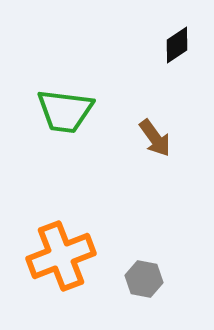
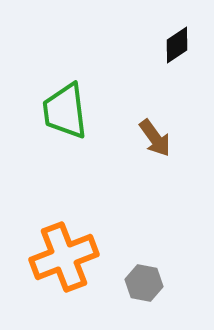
green trapezoid: rotated 76 degrees clockwise
orange cross: moved 3 px right, 1 px down
gray hexagon: moved 4 px down
